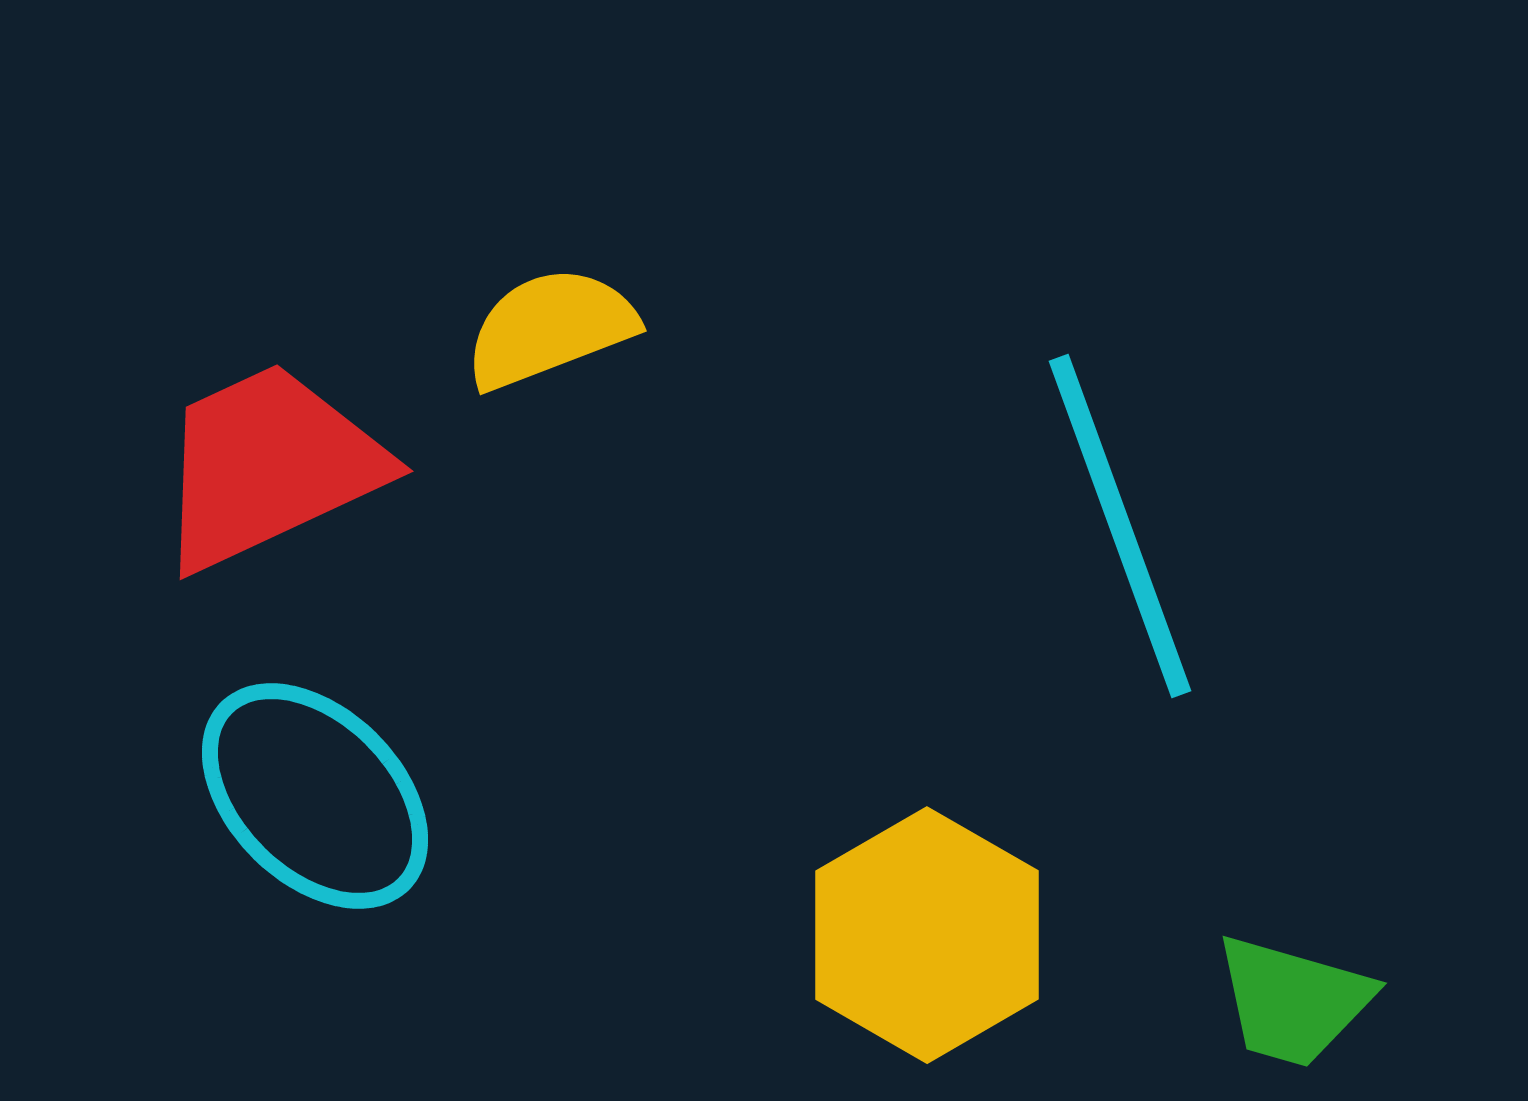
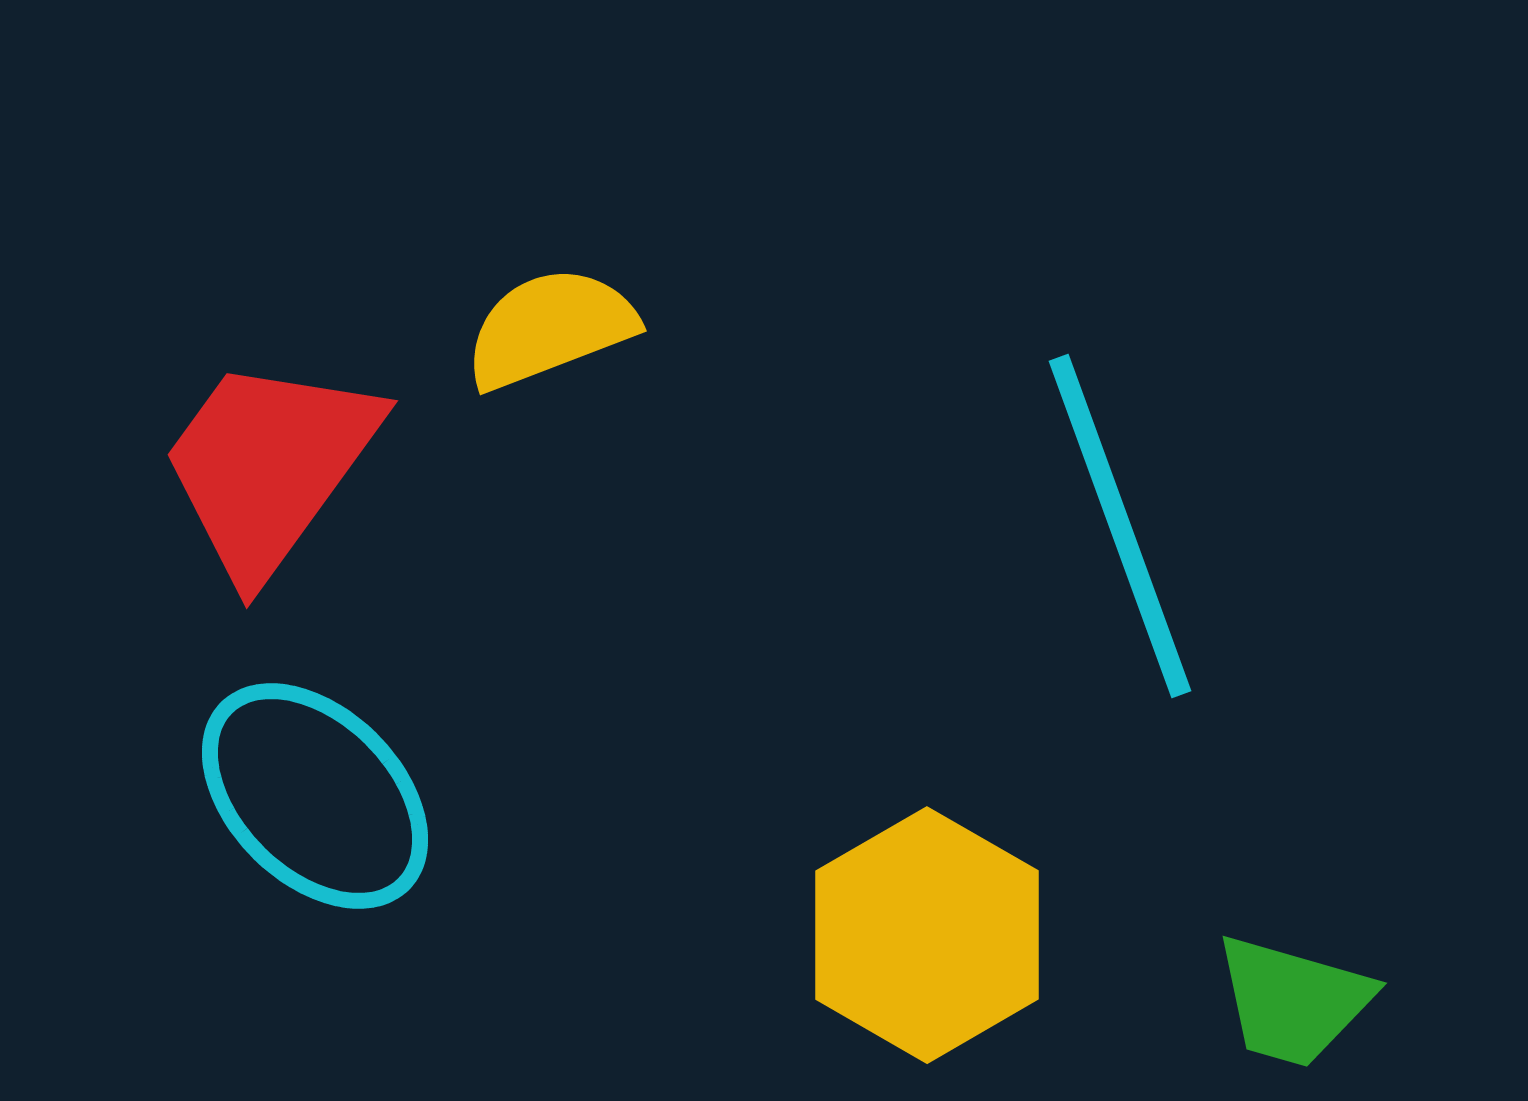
red trapezoid: rotated 29 degrees counterclockwise
